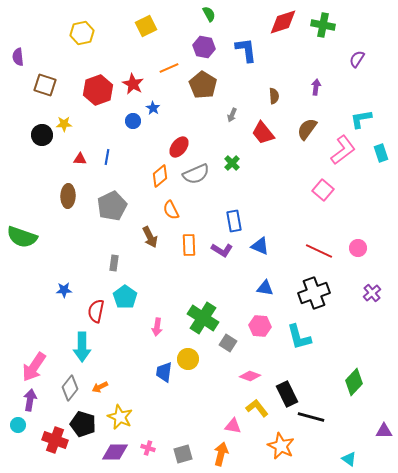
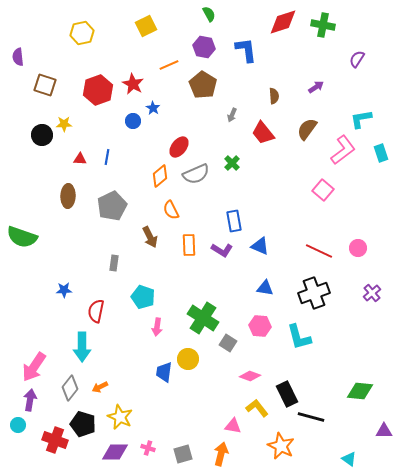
orange line at (169, 68): moved 3 px up
purple arrow at (316, 87): rotated 49 degrees clockwise
cyan pentagon at (125, 297): moved 18 px right; rotated 15 degrees counterclockwise
green diamond at (354, 382): moved 6 px right, 9 px down; rotated 52 degrees clockwise
